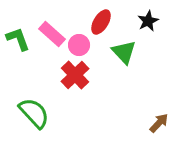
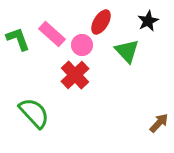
pink circle: moved 3 px right
green triangle: moved 3 px right, 1 px up
